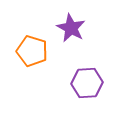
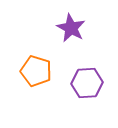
orange pentagon: moved 4 px right, 20 px down
